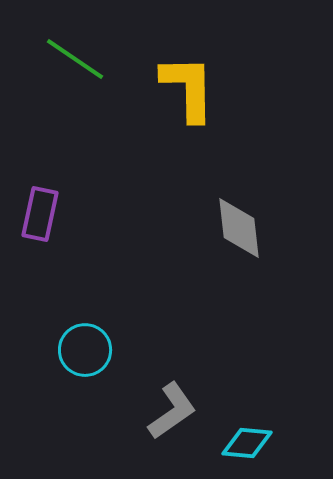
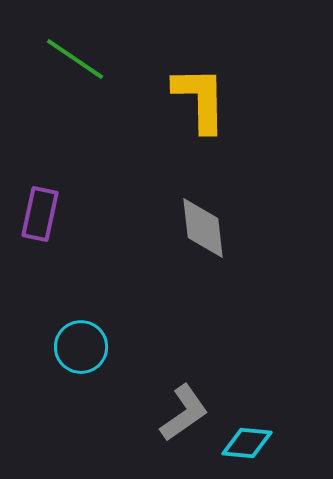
yellow L-shape: moved 12 px right, 11 px down
gray diamond: moved 36 px left
cyan circle: moved 4 px left, 3 px up
gray L-shape: moved 12 px right, 2 px down
